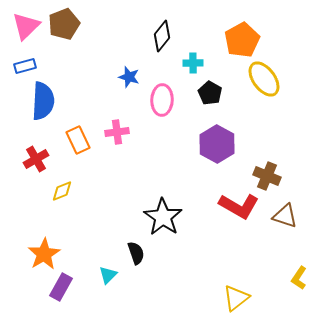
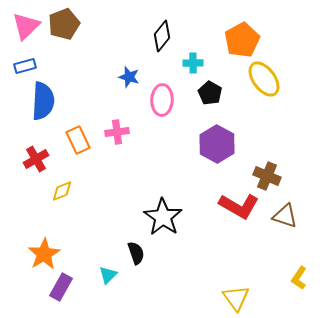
yellow triangle: rotated 28 degrees counterclockwise
